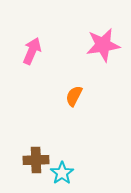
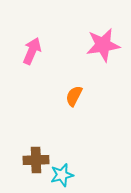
cyan star: moved 2 px down; rotated 20 degrees clockwise
